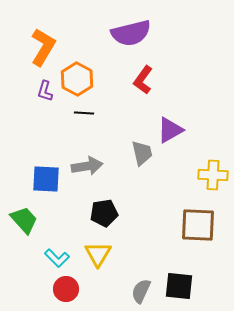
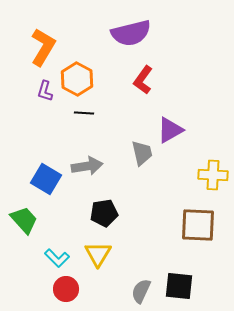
blue square: rotated 28 degrees clockwise
